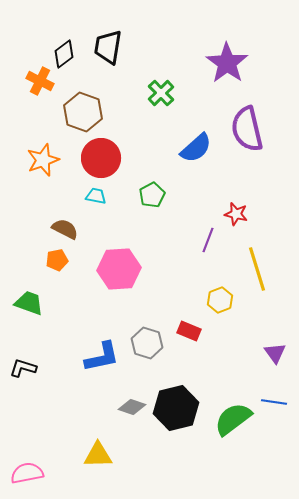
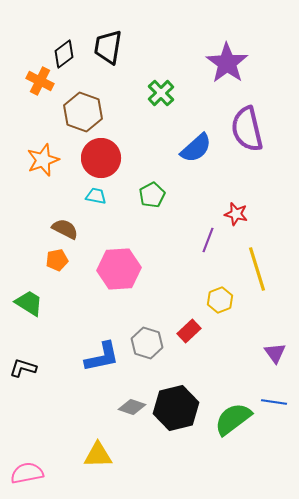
green trapezoid: rotated 12 degrees clockwise
red rectangle: rotated 65 degrees counterclockwise
